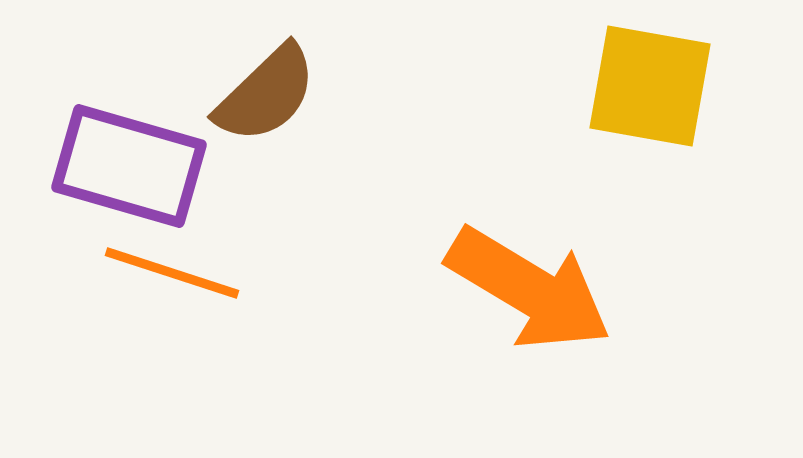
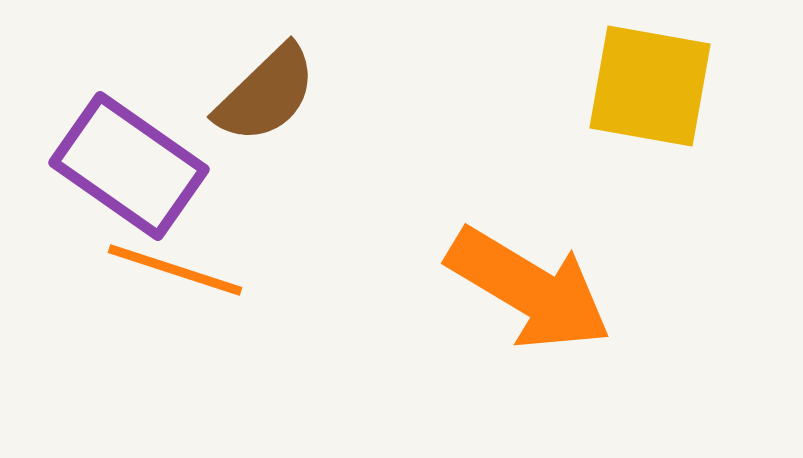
purple rectangle: rotated 19 degrees clockwise
orange line: moved 3 px right, 3 px up
